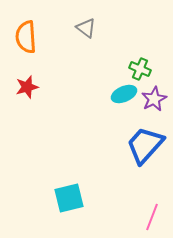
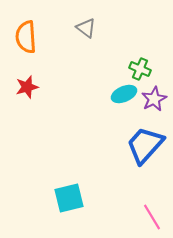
pink line: rotated 52 degrees counterclockwise
